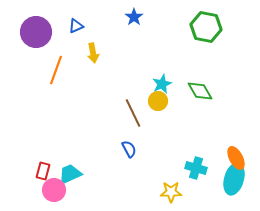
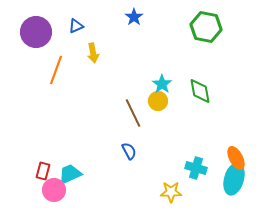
cyan star: rotated 12 degrees counterclockwise
green diamond: rotated 20 degrees clockwise
blue semicircle: moved 2 px down
